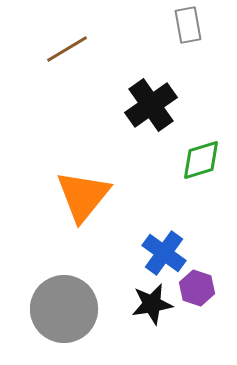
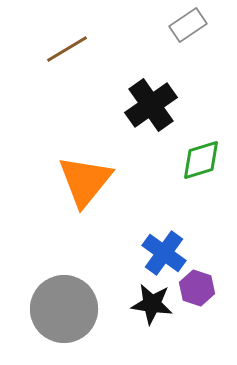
gray rectangle: rotated 66 degrees clockwise
orange triangle: moved 2 px right, 15 px up
black star: rotated 18 degrees clockwise
